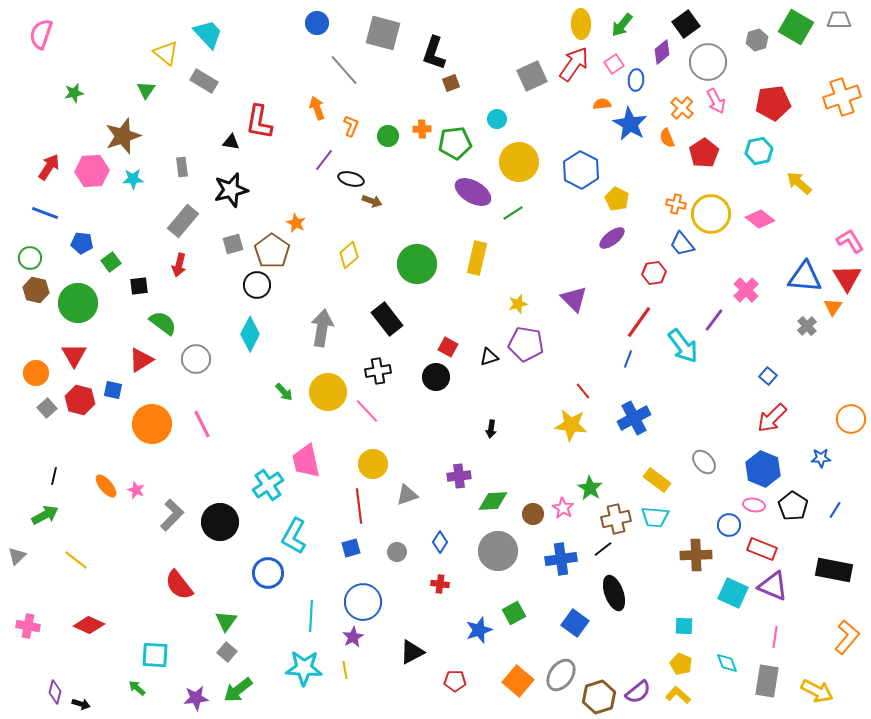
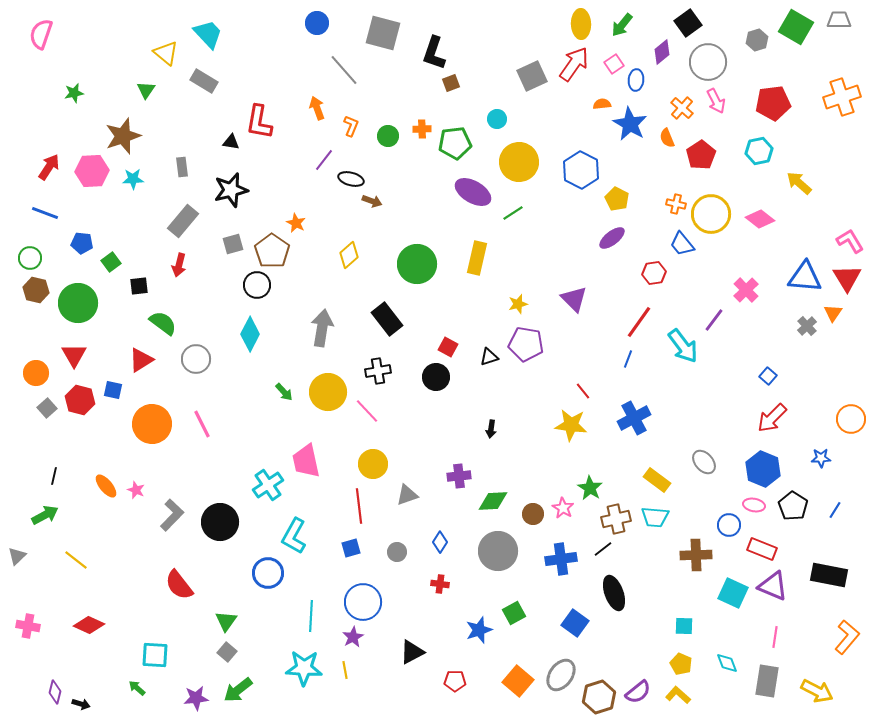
black square at (686, 24): moved 2 px right, 1 px up
red pentagon at (704, 153): moved 3 px left, 2 px down
orange triangle at (833, 307): moved 6 px down
black rectangle at (834, 570): moved 5 px left, 5 px down
